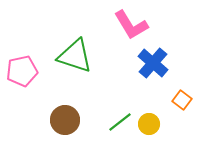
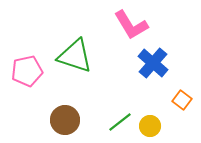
pink pentagon: moved 5 px right
yellow circle: moved 1 px right, 2 px down
